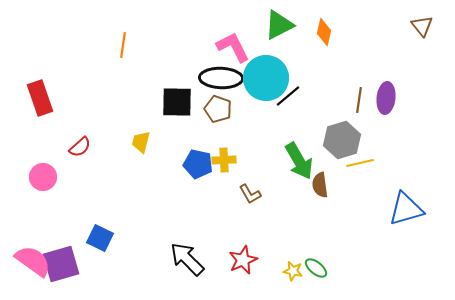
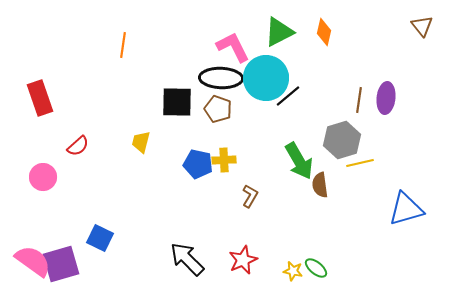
green triangle: moved 7 px down
red semicircle: moved 2 px left, 1 px up
brown L-shape: moved 2 px down; rotated 120 degrees counterclockwise
